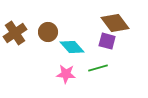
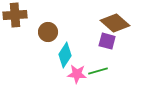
brown diamond: rotated 12 degrees counterclockwise
brown cross: moved 18 px up; rotated 30 degrees clockwise
cyan diamond: moved 7 px left, 8 px down; rotated 75 degrees clockwise
green line: moved 3 px down
pink star: moved 11 px right
